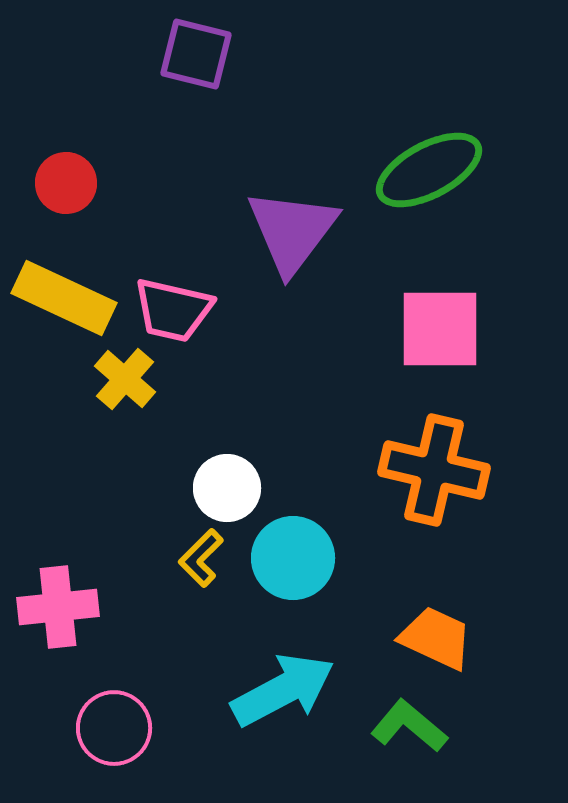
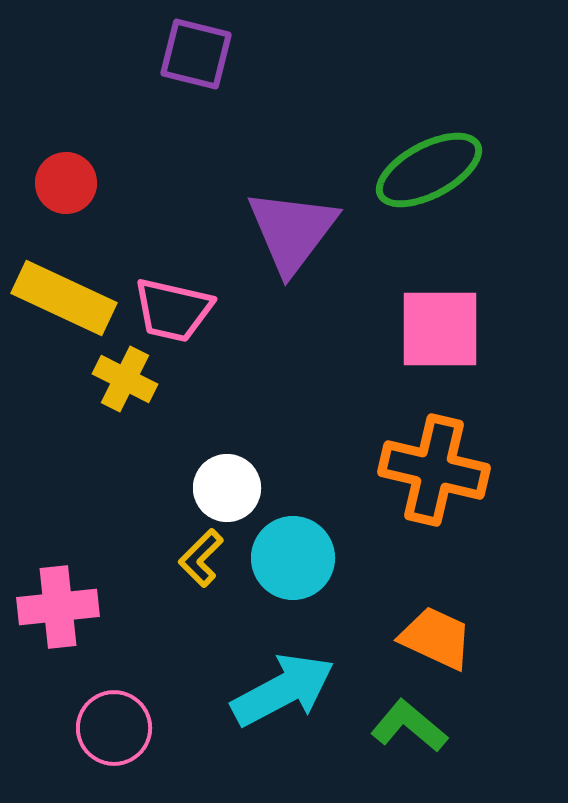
yellow cross: rotated 14 degrees counterclockwise
